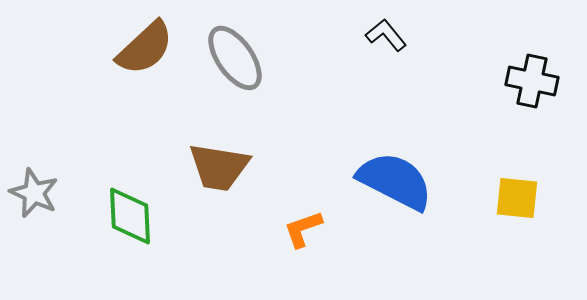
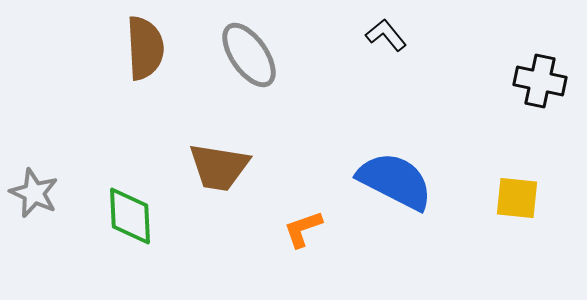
brown semicircle: rotated 50 degrees counterclockwise
gray ellipse: moved 14 px right, 3 px up
black cross: moved 8 px right
